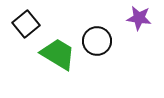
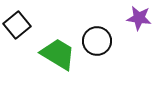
black square: moved 9 px left, 1 px down
